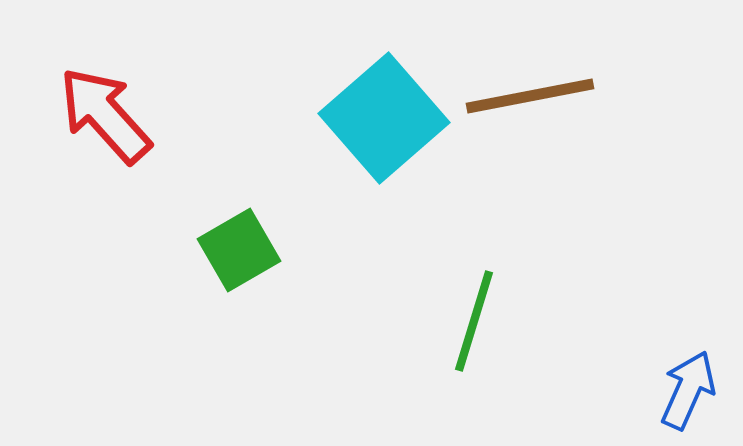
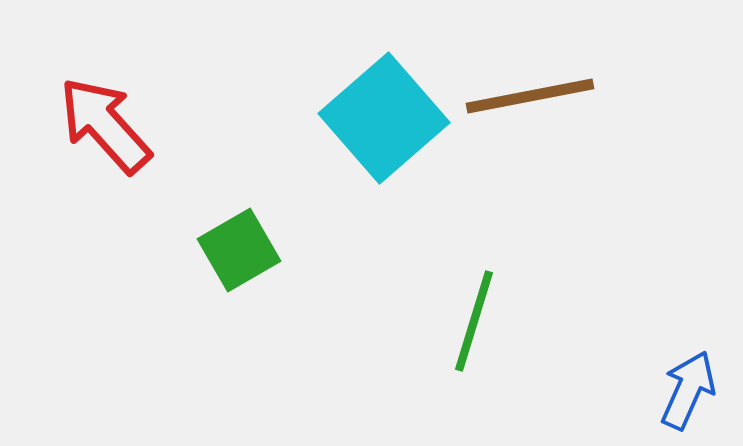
red arrow: moved 10 px down
